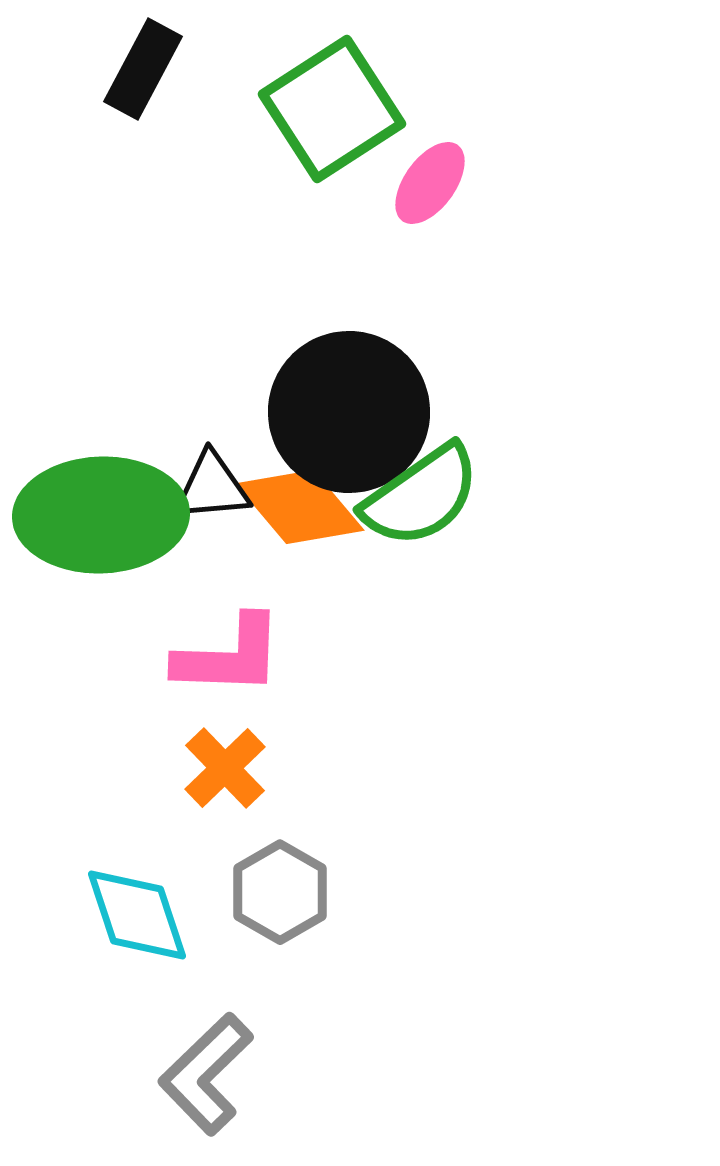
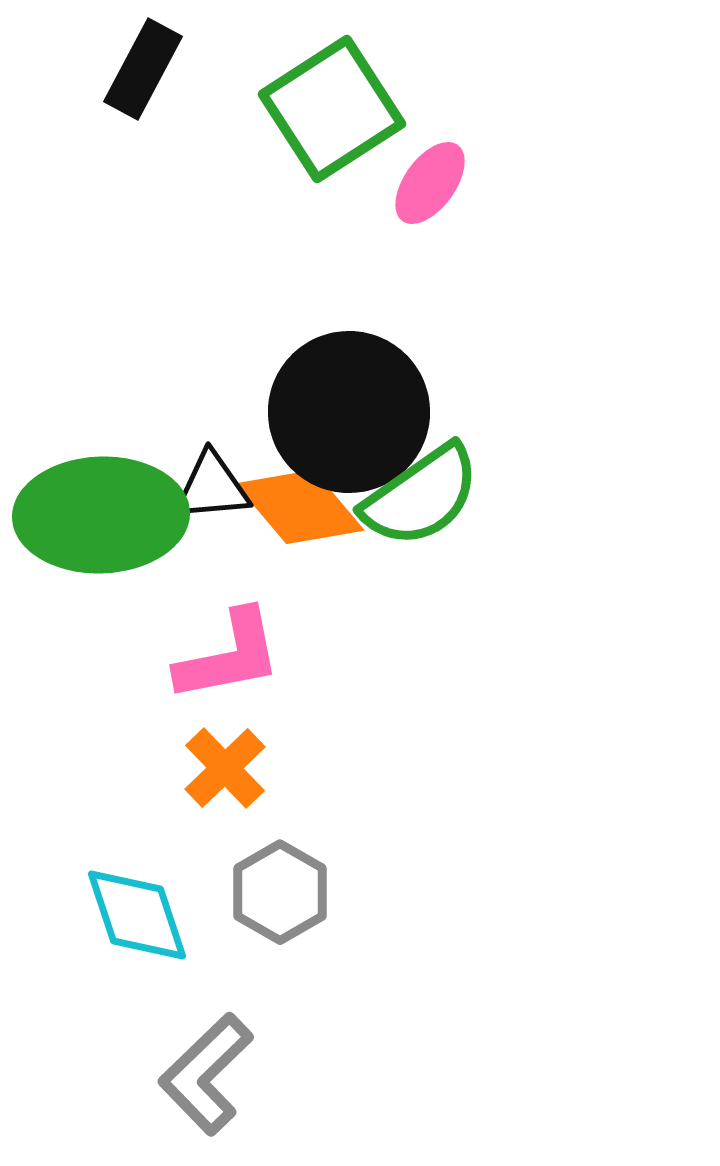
pink L-shape: rotated 13 degrees counterclockwise
